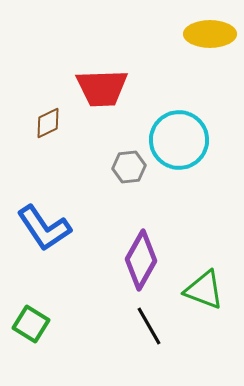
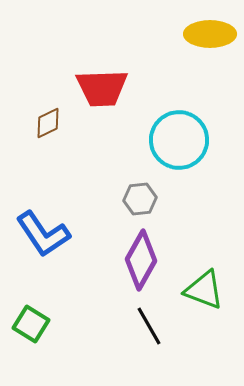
gray hexagon: moved 11 px right, 32 px down
blue L-shape: moved 1 px left, 6 px down
